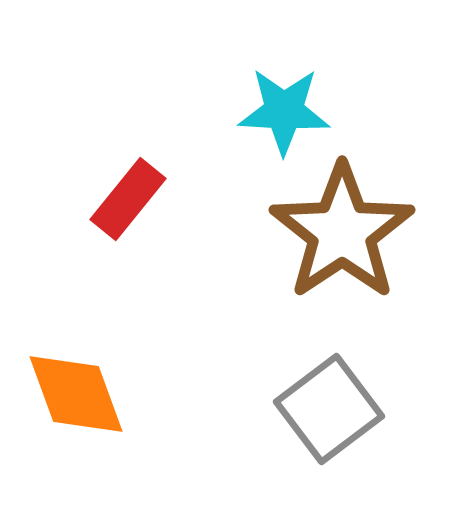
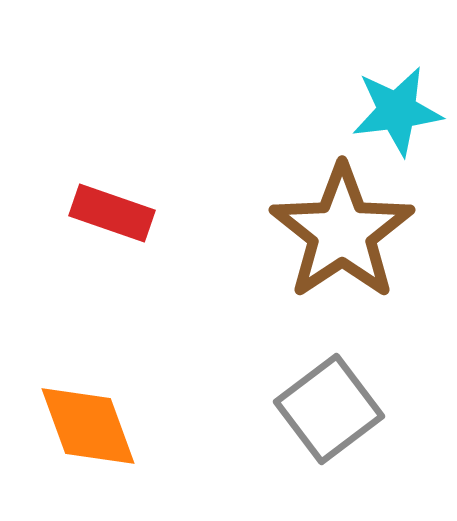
cyan star: moved 113 px right; rotated 10 degrees counterclockwise
red rectangle: moved 16 px left, 14 px down; rotated 70 degrees clockwise
orange diamond: moved 12 px right, 32 px down
